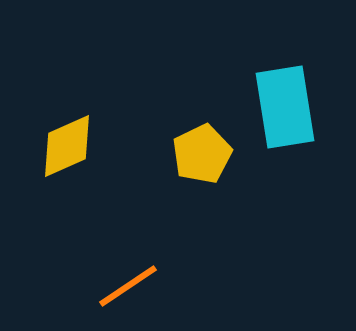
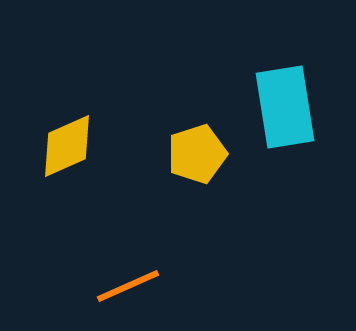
yellow pentagon: moved 5 px left; rotated 8 degrees clockwise
orange line: rotated 10 degrees clockwise
